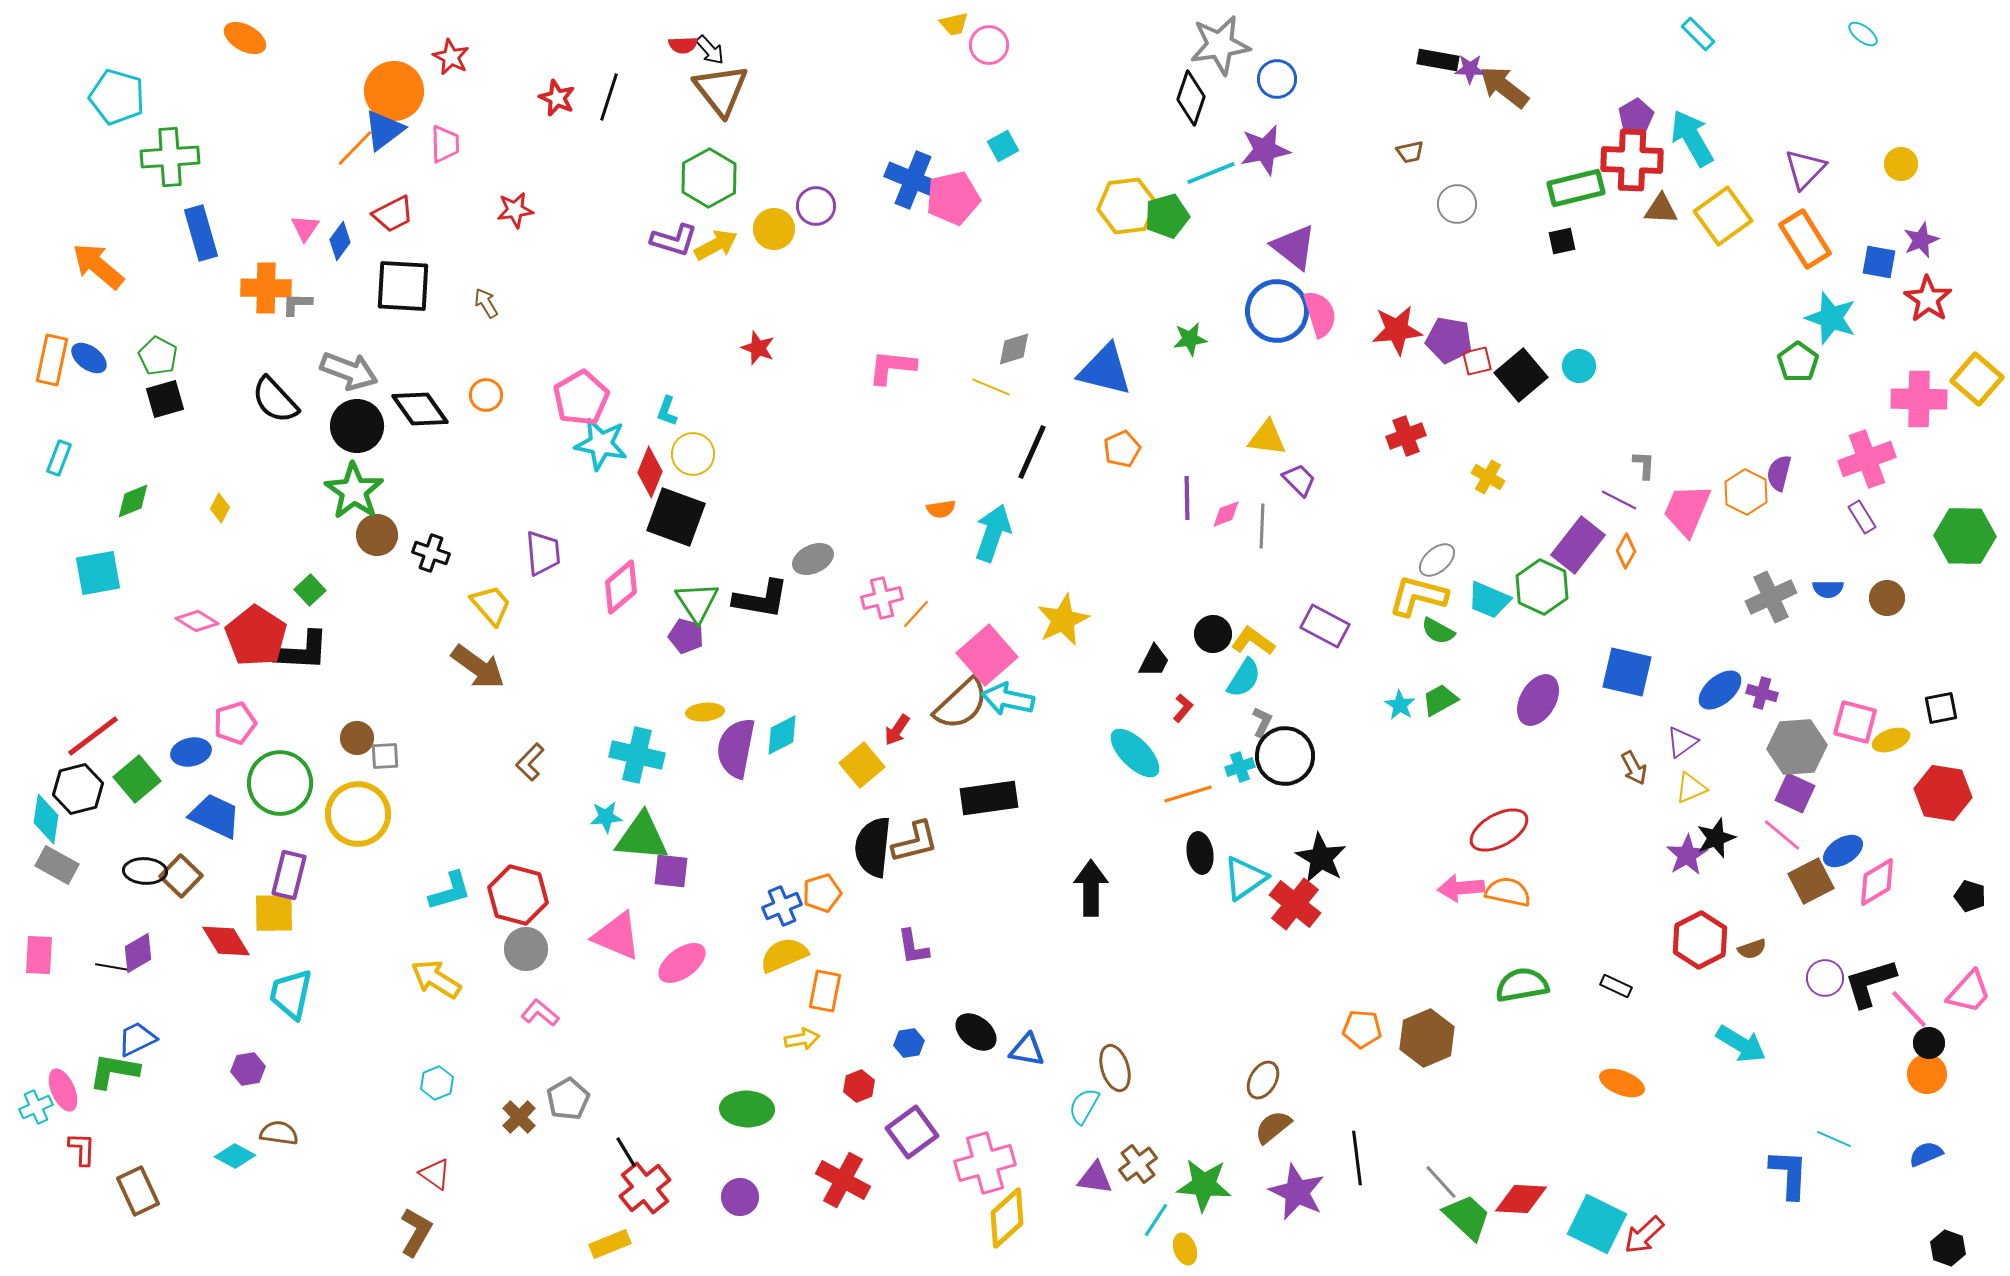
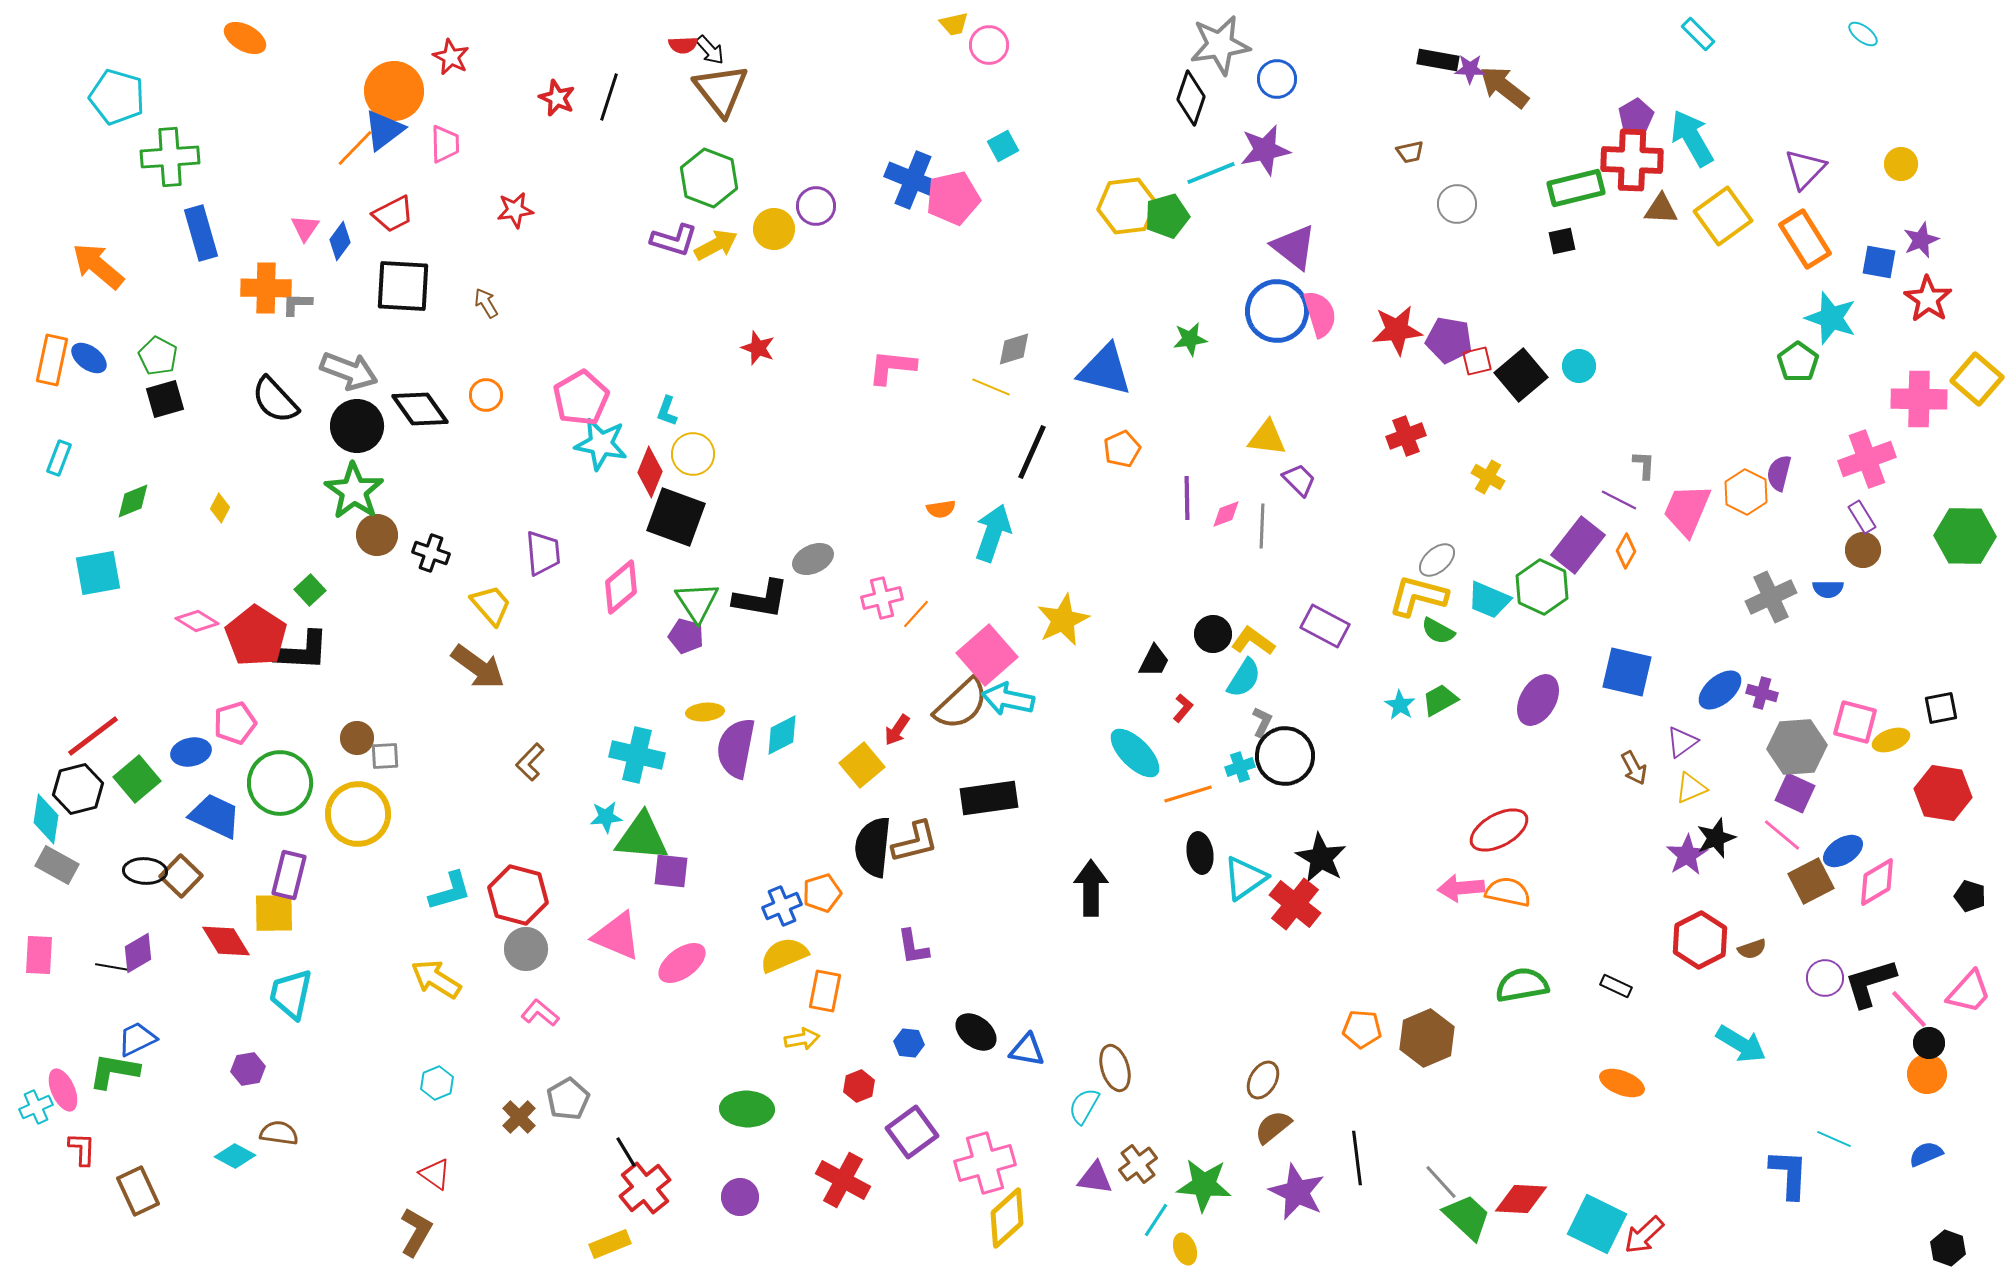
green hexagon at (709, 178): rotated 10 degrees counterclockwise
brown circle at (1887, 598): moved 24 px left, 48 px up
blue hexagon at (909, 1043): rotated 16 degrees clockwise
